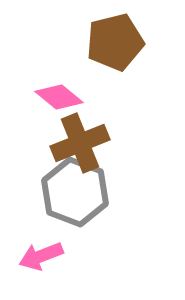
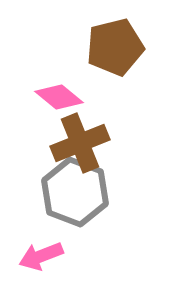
brown pentagon: moved 5 px down
